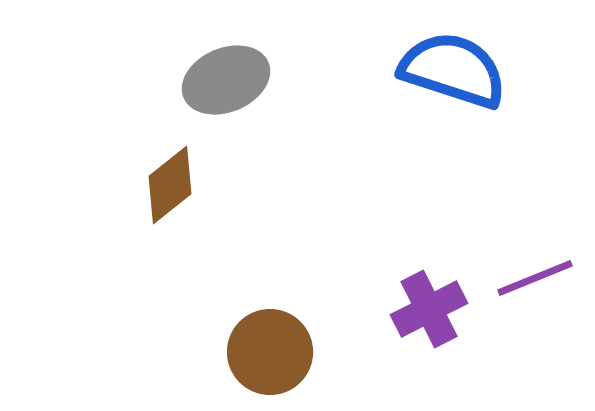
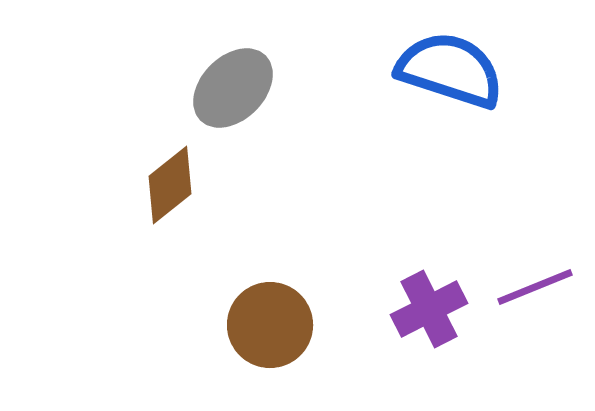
blue semicircle: moved 3 px left
gray ellipse: moved 7 px right, 8 px down; rotated 22 degrees counterclockwise
purple line: moved 9 px down
brown circle: moved 27 px up
